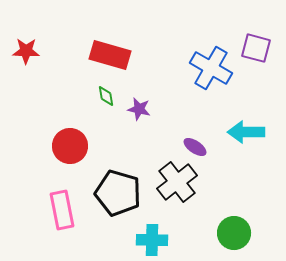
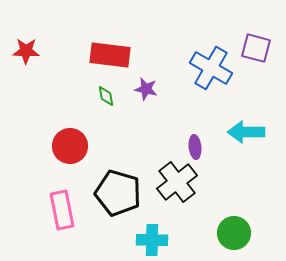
red rectangle: rotated 9 degrees counterclockwise
purple star: moved 7 px right, 20 px up
purple ellipse: rotated 50 degrees clockwise
